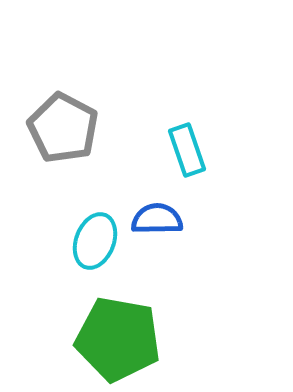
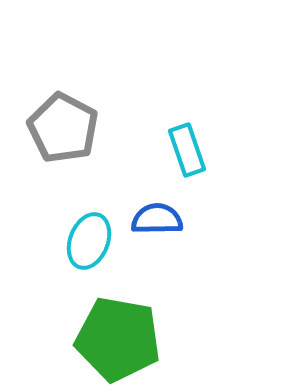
cyan ellipse: moved 6 px left
